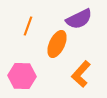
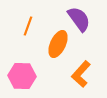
purple semicircle: rotated 100 degrees counterclockwise
orange ellipse: moved 1 px right
